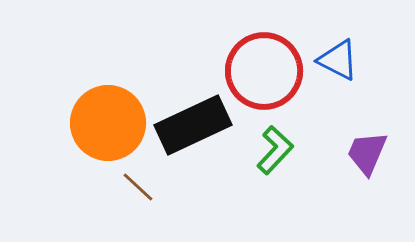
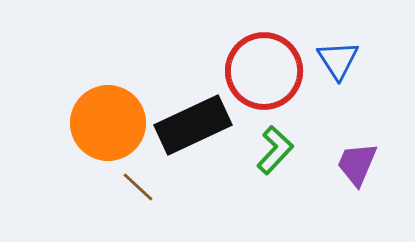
blue triangle: rotated 30 degrees clockwise
purple trapezoid: moved 10 px left, 11 px down
